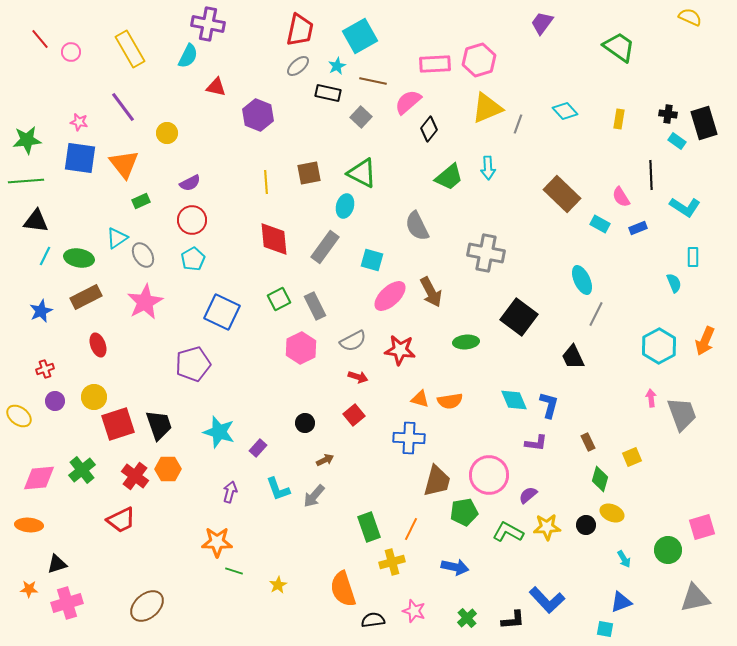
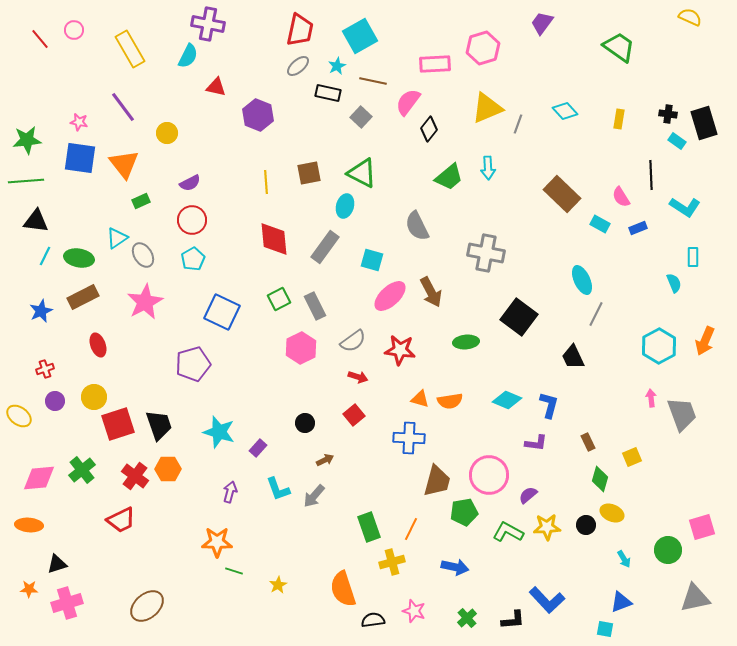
pink circle at (71, 52): moved 3 px right, 22 px up
pink hexagon at (479, 60): moved 4 px right, 12 px up
pink semicircle at (408, 102): rotated 12 degrees counterclockwise
brown rectangle at (86, 297): moved 3 px left
gray semicircle at (353, 341): rotated 8 degrees counterclockwise
cyan diamond at (514, 400): moved 7 px left; rotated 44 degrees counterclockwise
